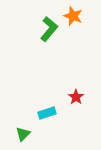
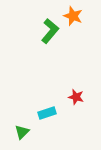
green L-shape: moved 1 px right, 2 px down
red star: rotated 21 degrees counterclockwise
green triangle: moved 1 px left, 2 px up
